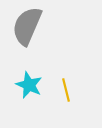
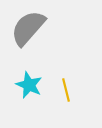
gray semicircle: moved 1 px right, 2 px down; rotated 18 degrees clockwise
